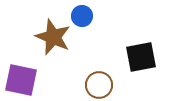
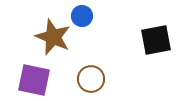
black square: moved 15 px right, 17 px up
purple square: moved 13 px right
brown circle: moved 8 px left, 6 px up
